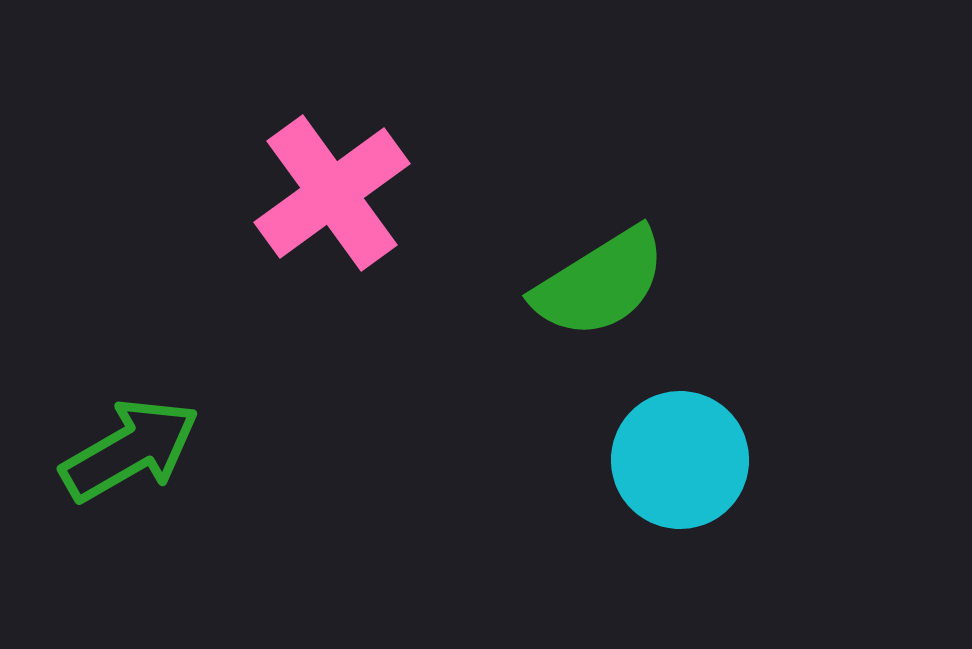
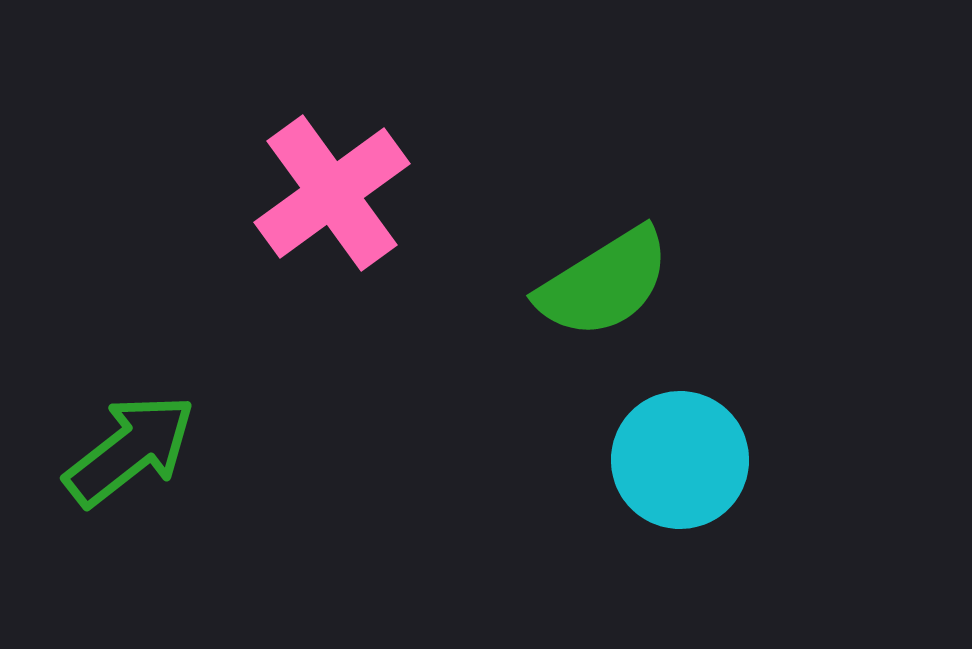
green semicircle: moved 4 px right
green arrow: rotated 8 degrees counterclockwise
